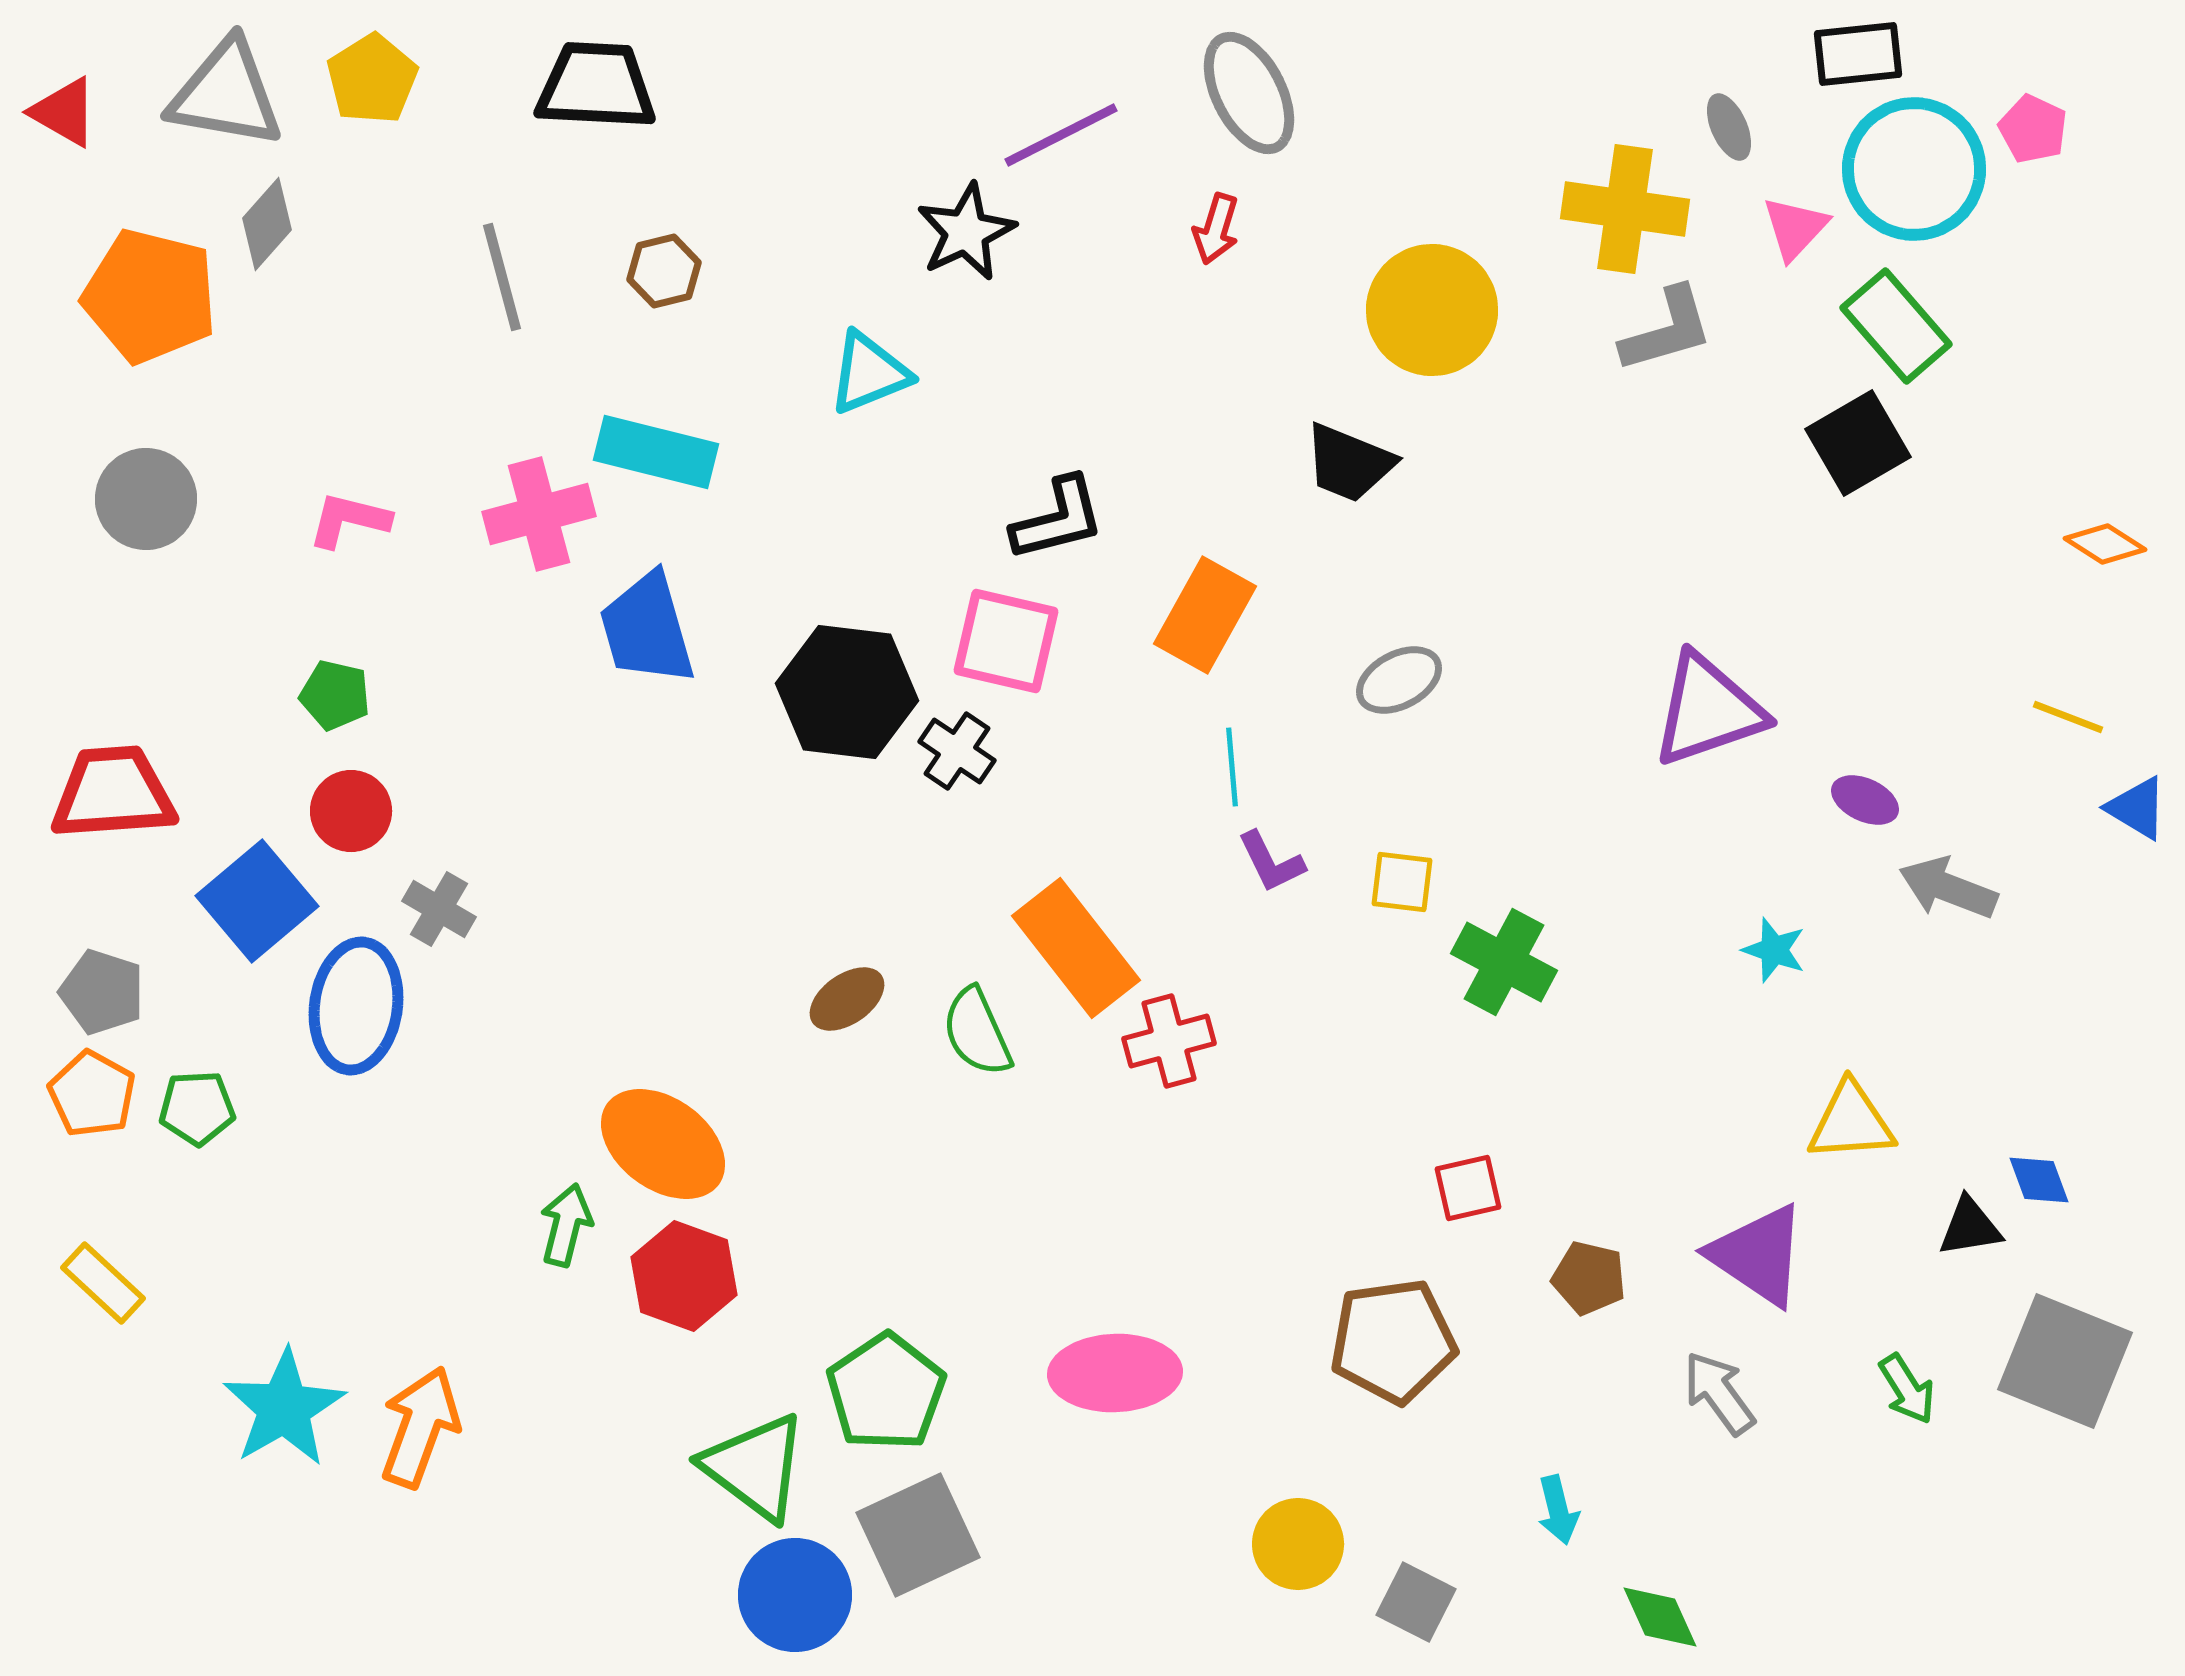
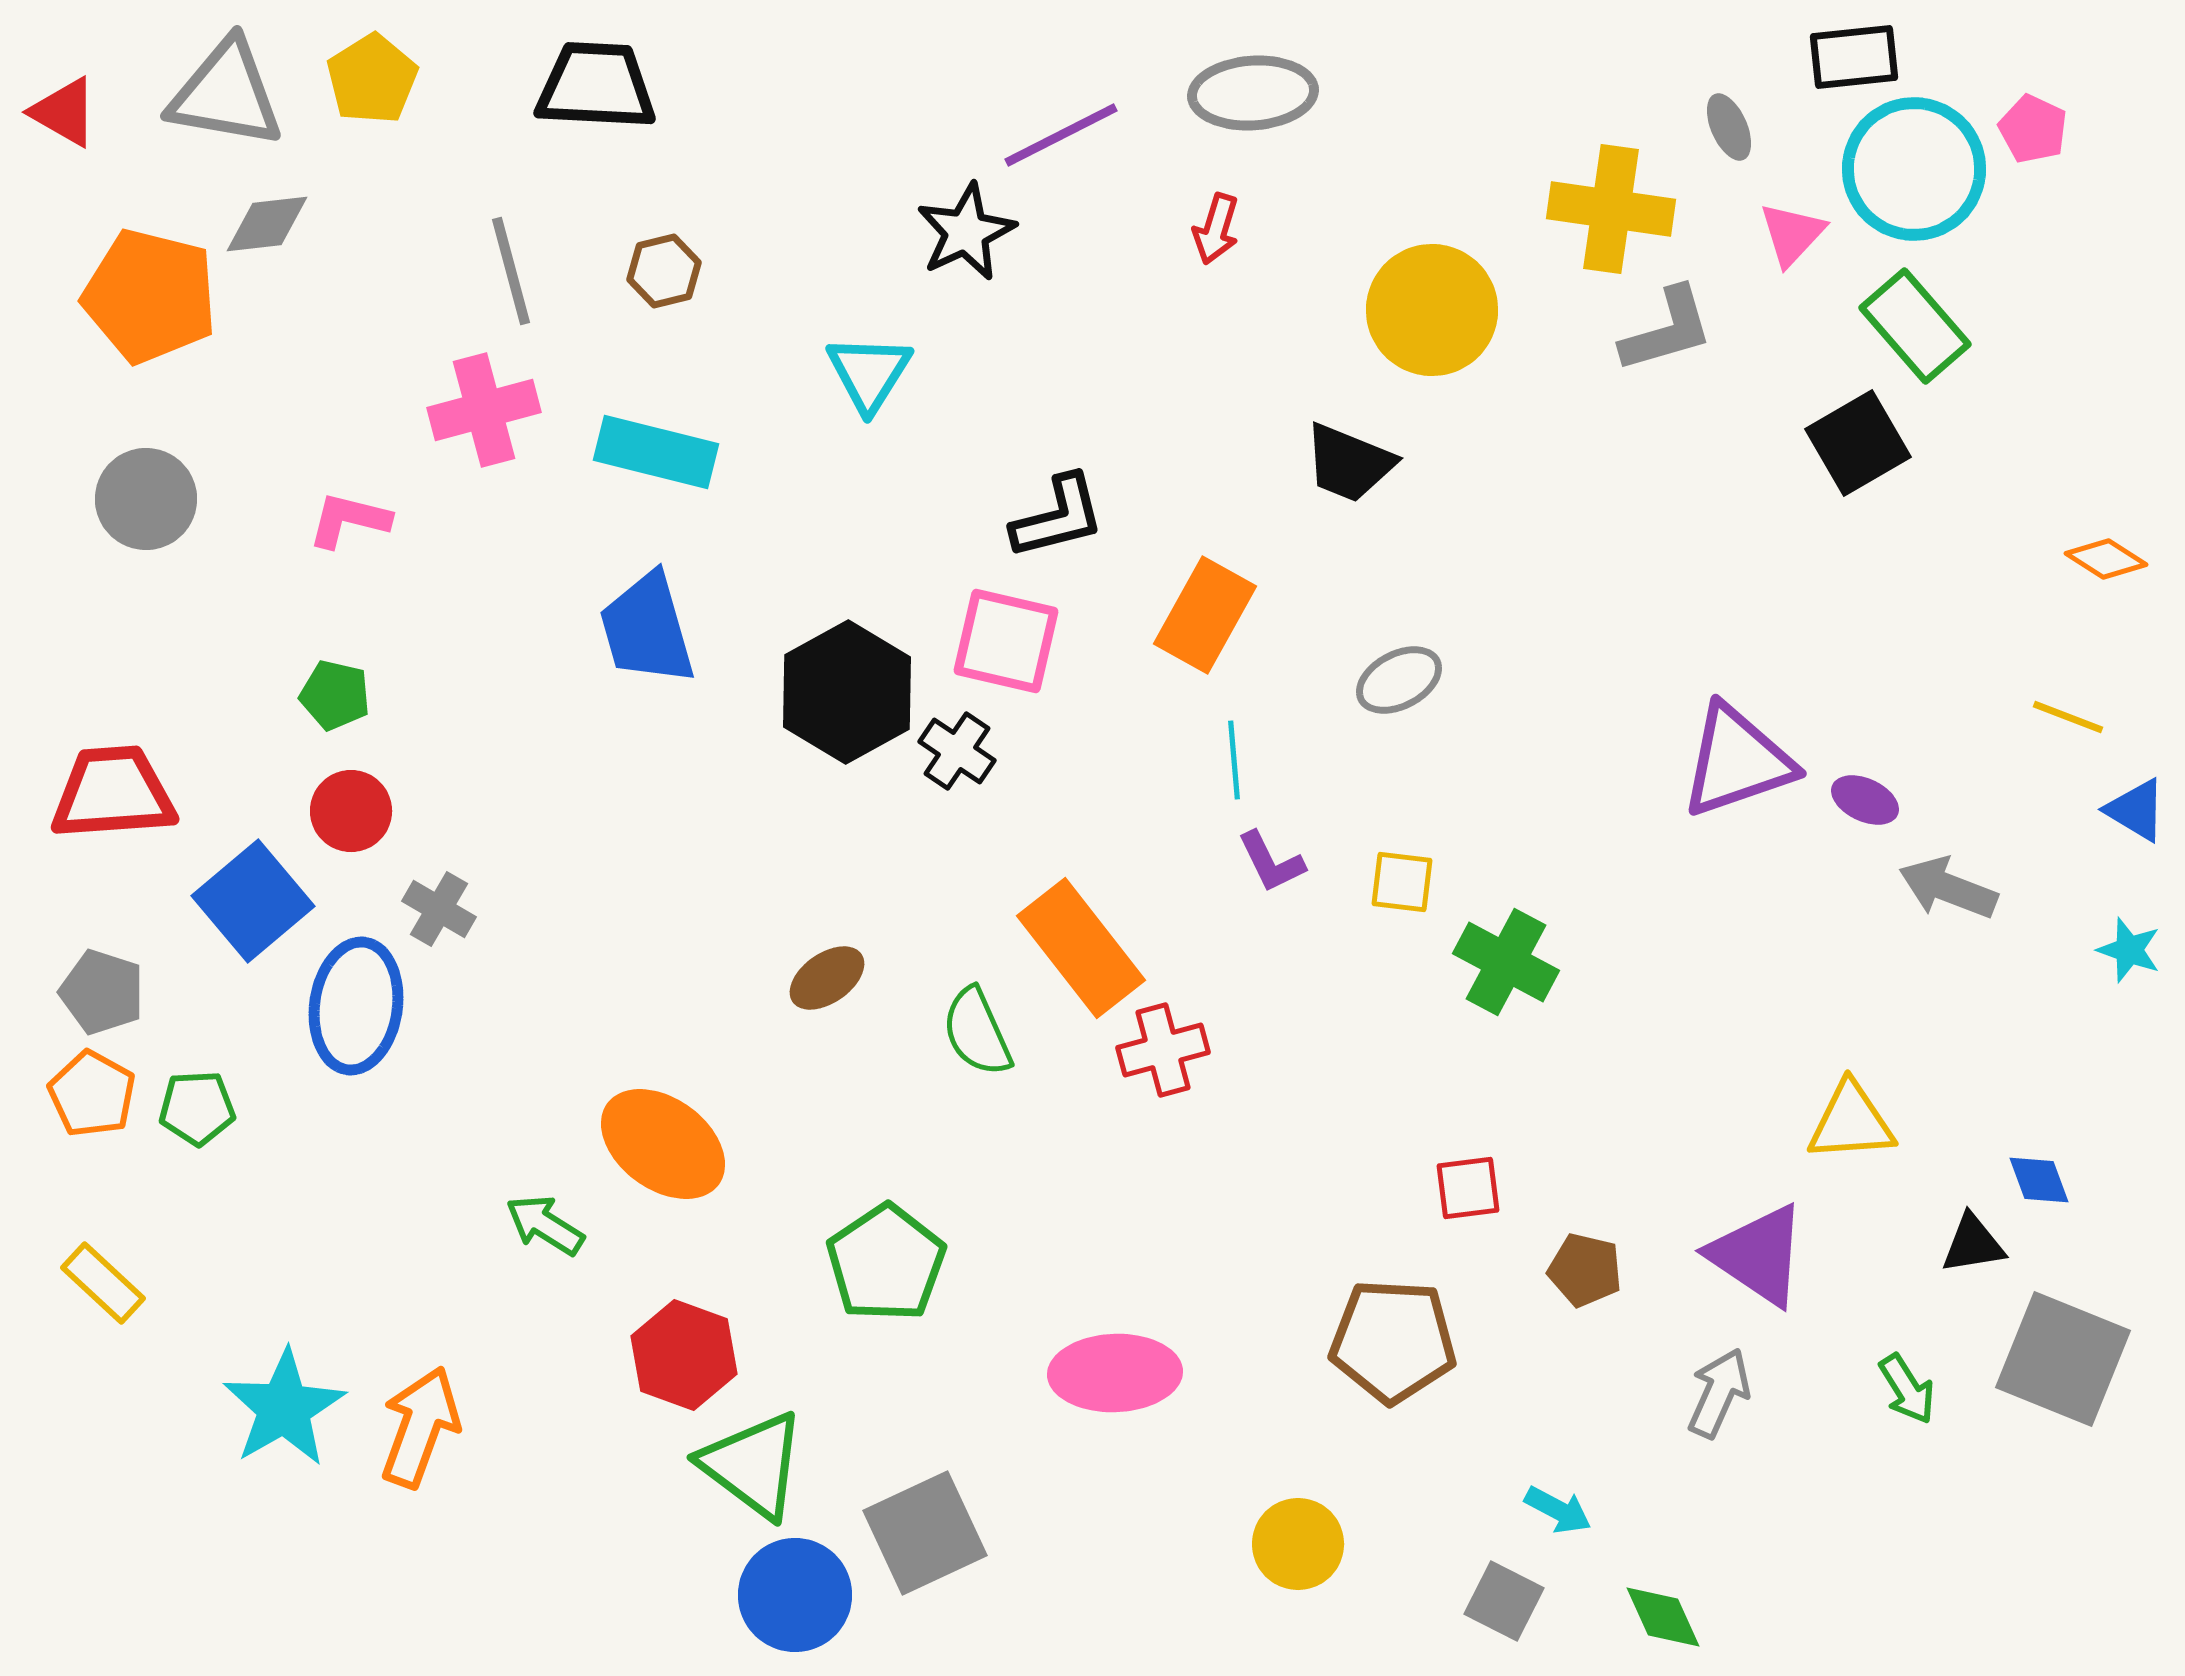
black rectangle at (1858, 54): moved 4 px left, 3 px down
gray ellipse at (1249, 93): moved 4 px right; rotated 67 degrees counterclockwise
yellow cross at (1625, 209): moved 14 px left
gray diamond at (267, 224): rotated 42 degrees clockwise
pink triangle at (1795, 228): moved 3 px left, 6 px down
gray line at (502, 277): moved 9 px right, 6 px up
green rectangle at (1896, 326): moved 19 px right
cyan triangle at (869, 373): rotated 36 degrees counterclockwise
pink cross at (539, 514): moved 55 px left, 104 px up
black L-shape at (1058, 519): moved 2 px up
orange diamond at (2105, 544): moved 1 px right, 15 px down
black hexagon at (847, 692): rotated 24 degrees clockwise
purple triangle at (1708, 710): moved 29 px right, 51 px down
cyan line at (1232, 767): moved 2 px right, 7 px up
blue triangle at (2137, 808): moved 1 px left, 2 px down
blue square at (257, 901): moved 4 px left
orange rectangle at (1076, 948): moved 5 px right
cyan star at (1774, 950): moved 355 px right
green cross at (1504, 962): moved 2 px right
brown ellipse at (847, 999): moved 20 px left, 21 px up
red cross at (1169, 1041): moved 6 px left, 9 px down
red square at (1468, 1188): rotated 6 degrees clockwise
green arrow at (566, 1225): moved 21 px left; rotated 72 degrees counterclockwise
black triangle at (1970, 1227): moved 3 px right, 17 px down
red hexagon at (684, 1276): moved 79 px down
brown pentagon at (1589, 1278): moved 4 px left, 8 px up
brown pentagon at (1393, 1341): rotated 11 degrees clockwise
gray square at (2065, 1361): moved 2 px left, 2 px up
green pentagon at (886, 1392): moved 129 px up
gray arrow at (1719, 1393): rotated 60 degrees clockwise
green triangle at (755, 1467): moved 2 px left, 2 px up
cyan arrow at (1558, 1510): rotated 48 degrees counterclockwise
gray square at (918, 1535): moved 7 px right, 2 px up
gray square at (1416, 1602): moved 88 px right, 1 px up
green diamond at (1660, 1617): moved 3 px right
